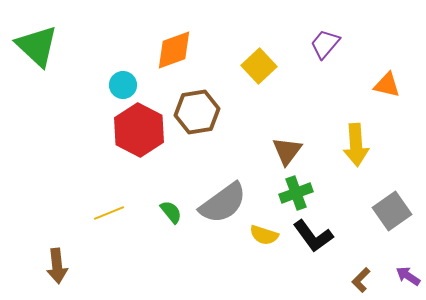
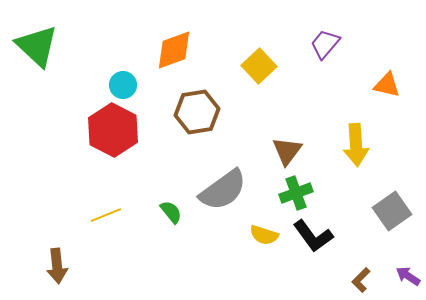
red hexagon: moved 26 px left
gray semicircle: moved 13 px up
yellow line: moved 3 px left, 2 px down
